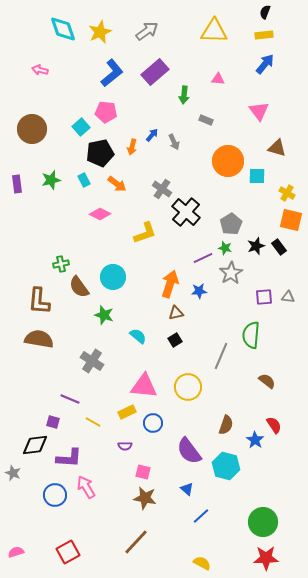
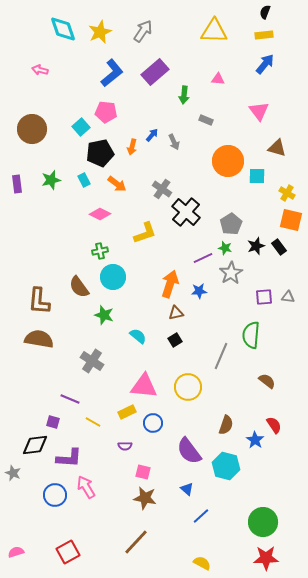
gray arrow at (147, 31): moved 4 px left; rotated 20 degrees counterclockwise
green cross at (61, 264): moved 39 px right, 13 px up
